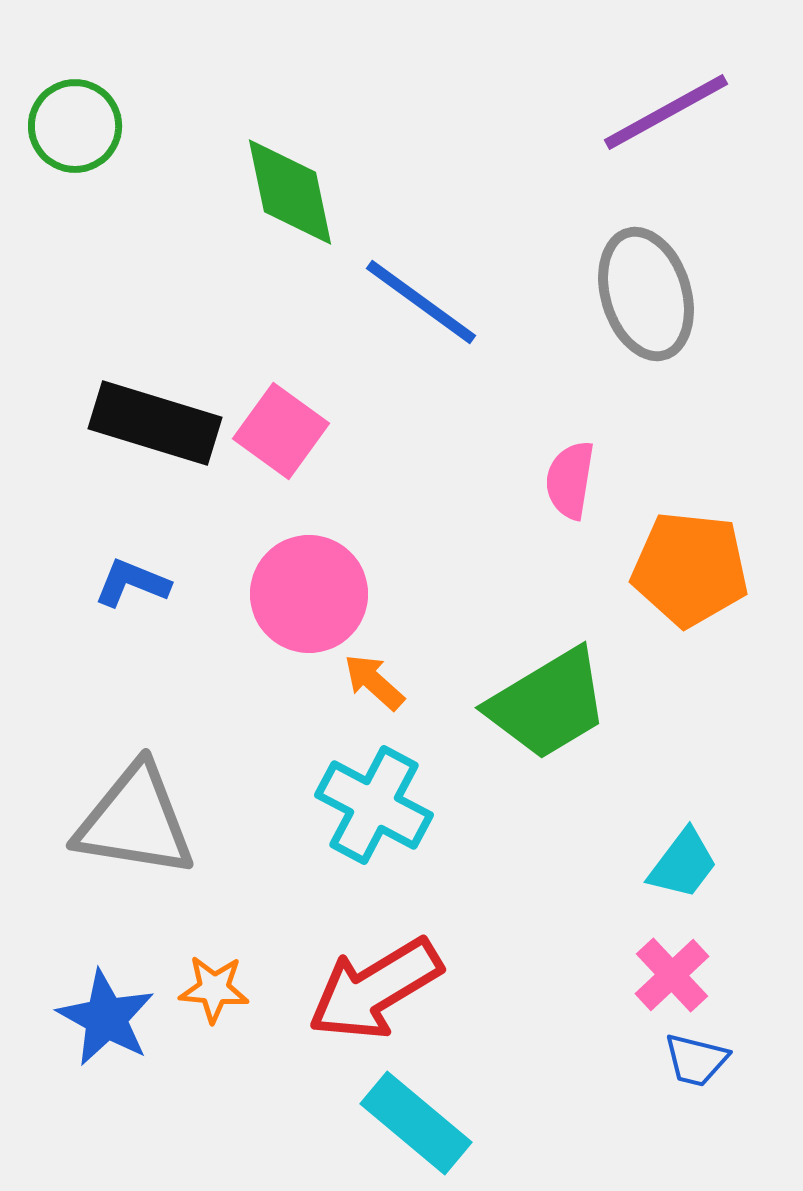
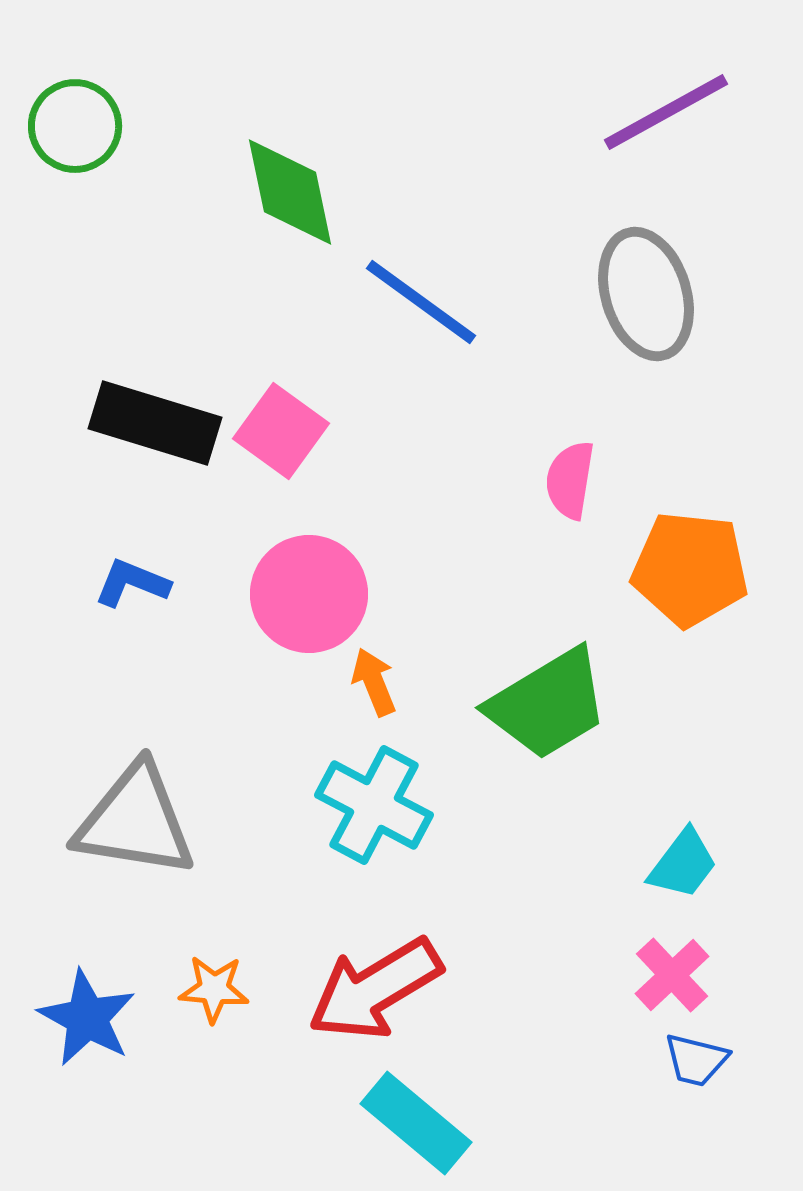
orange arrow: rotated 26 degrees clockwise
blue star: moved 19 px left
